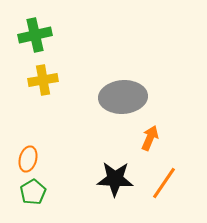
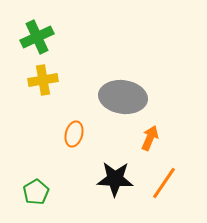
green cross: moved 2 px right, 2 px down; rotated 12 degrees counterclockwise
gray ellipse: rotated 12 degrees clockwise
orange ellipse: moved 46 px right, 25 px up
green pentagon: moved 3 px right
